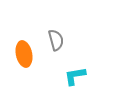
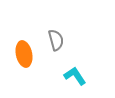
cyan L-shape: rotated 65 degrees clockwise
